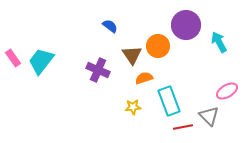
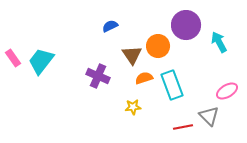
blue semicircle: rotated 63 degrees counterclockwise
purple cross: moved 6 px down
cyan rectangle: moved 3 px right, 16 px up
